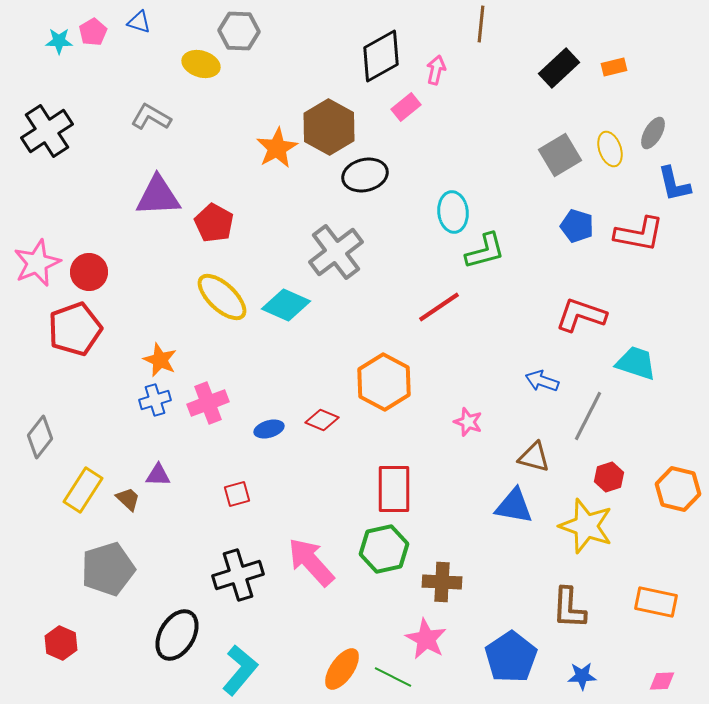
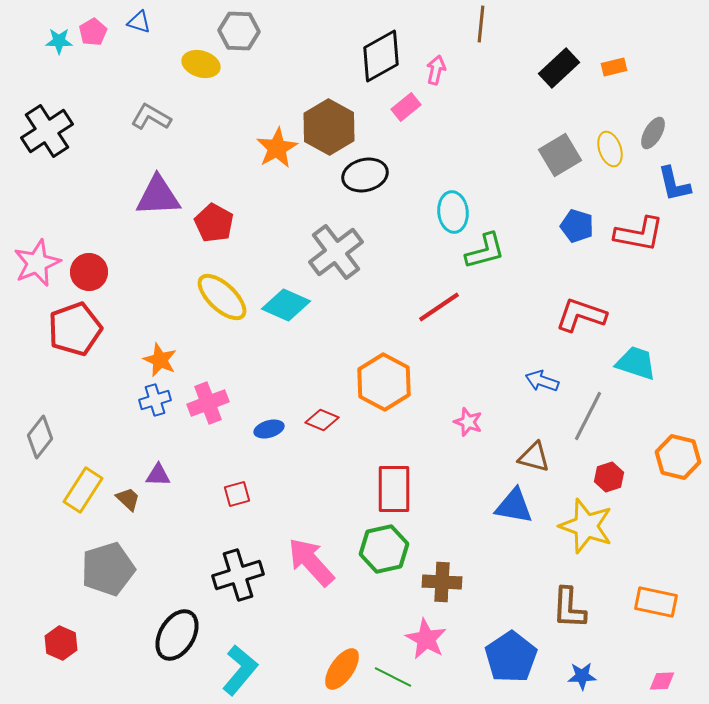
orange hexagon at (678, 489): moved 32 px up
